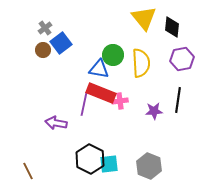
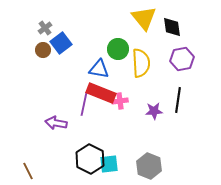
black diamond: rotated 15 degrees counterclockwise
green circle: moved 5 px right, 6 px up
